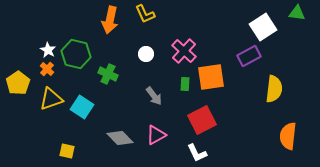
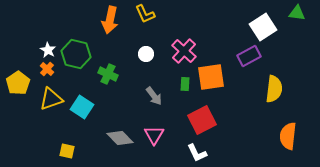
pink triangle: moved 2 px left; rotated 30 degrees counterclockwise
